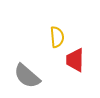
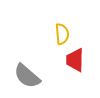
yellow semicircle: moved 5 px right, 3 px up
